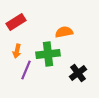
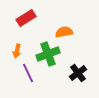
red rectangle: moved 10 px right, 4 px up
green cross: rotated 15 degrees counterclockwise
purple line: moved 2 px right, 3 px down; rotated 48 degrees counterclockwise
